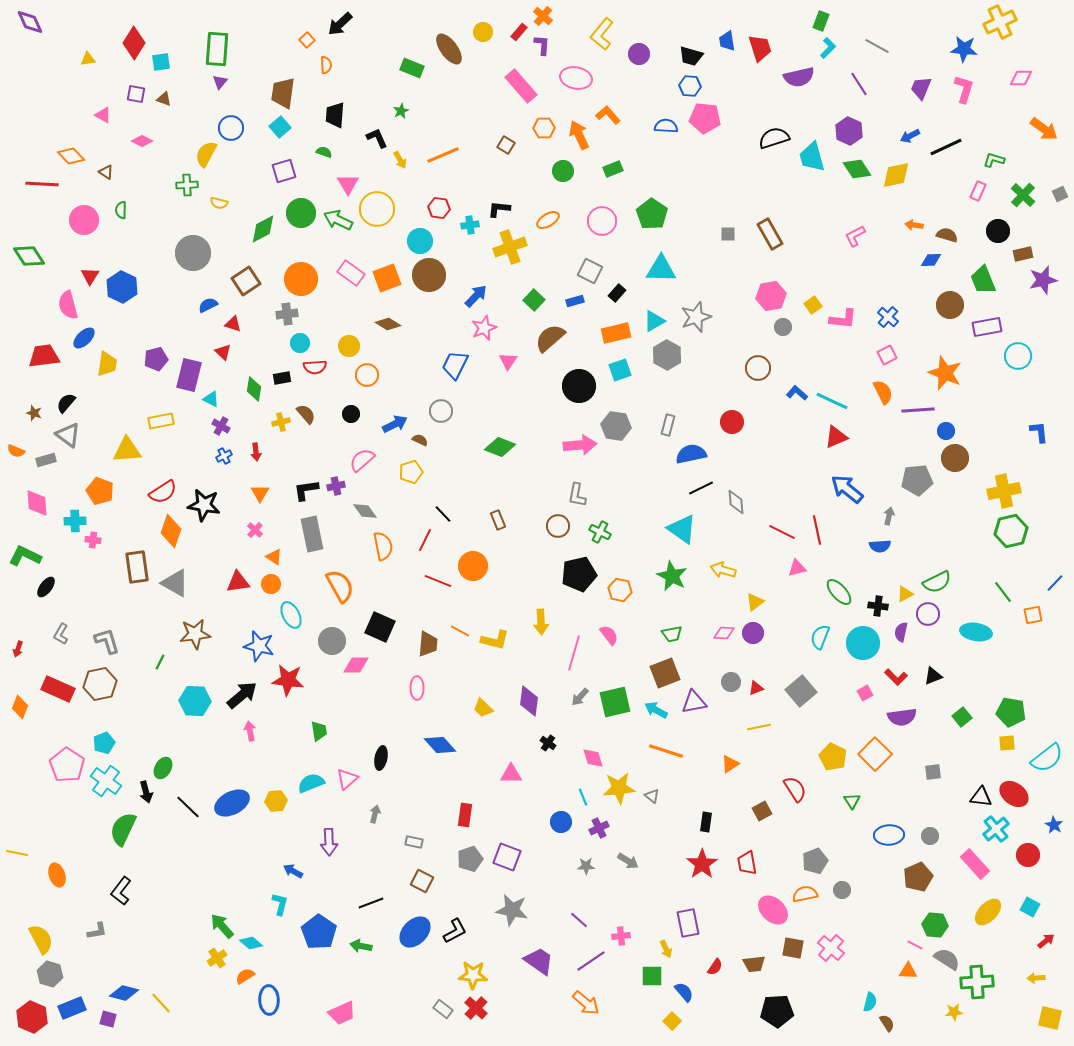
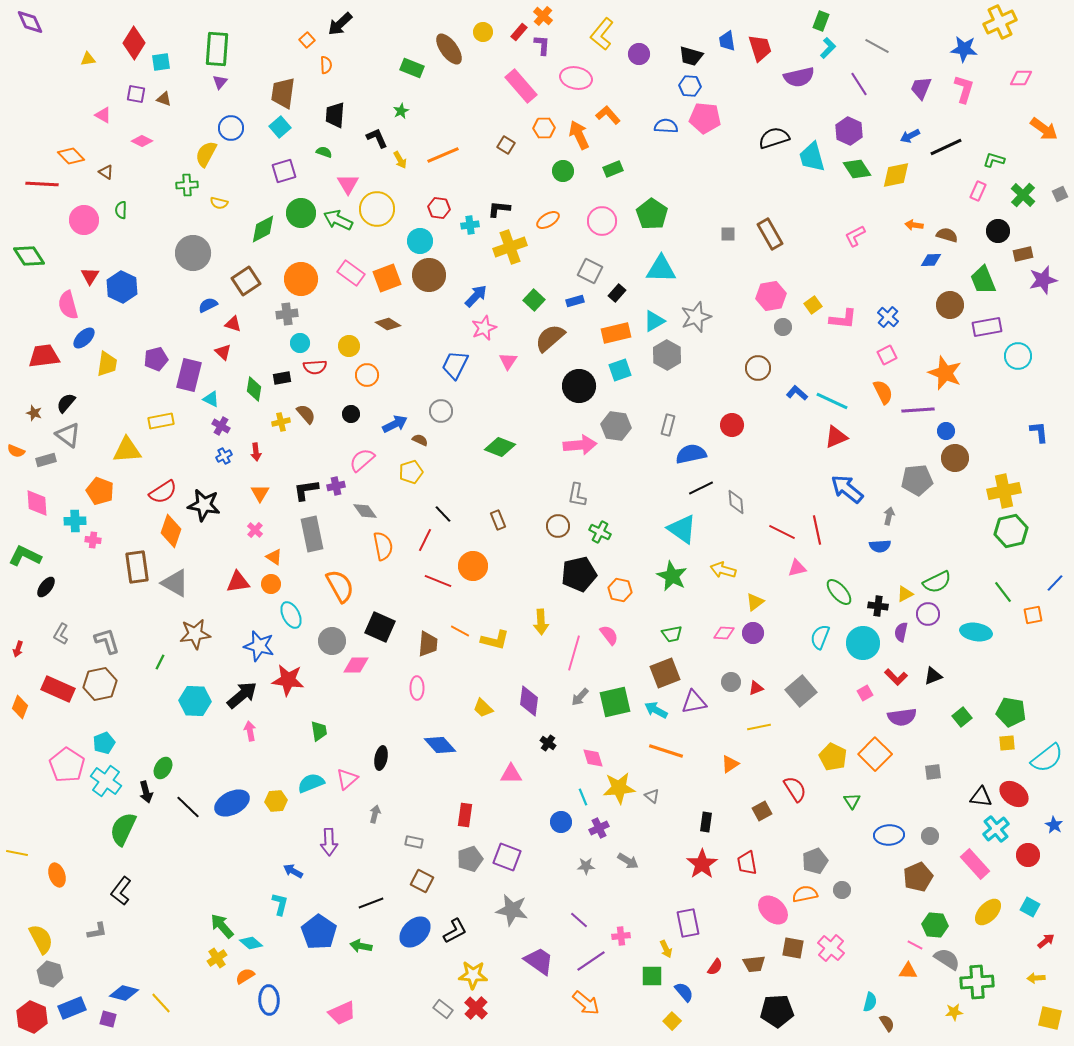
red circle at (732, 422): moved 3 px down
